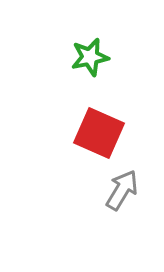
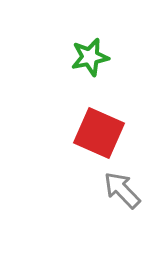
gray arrow: rotated 75 degrees counterclockwise
